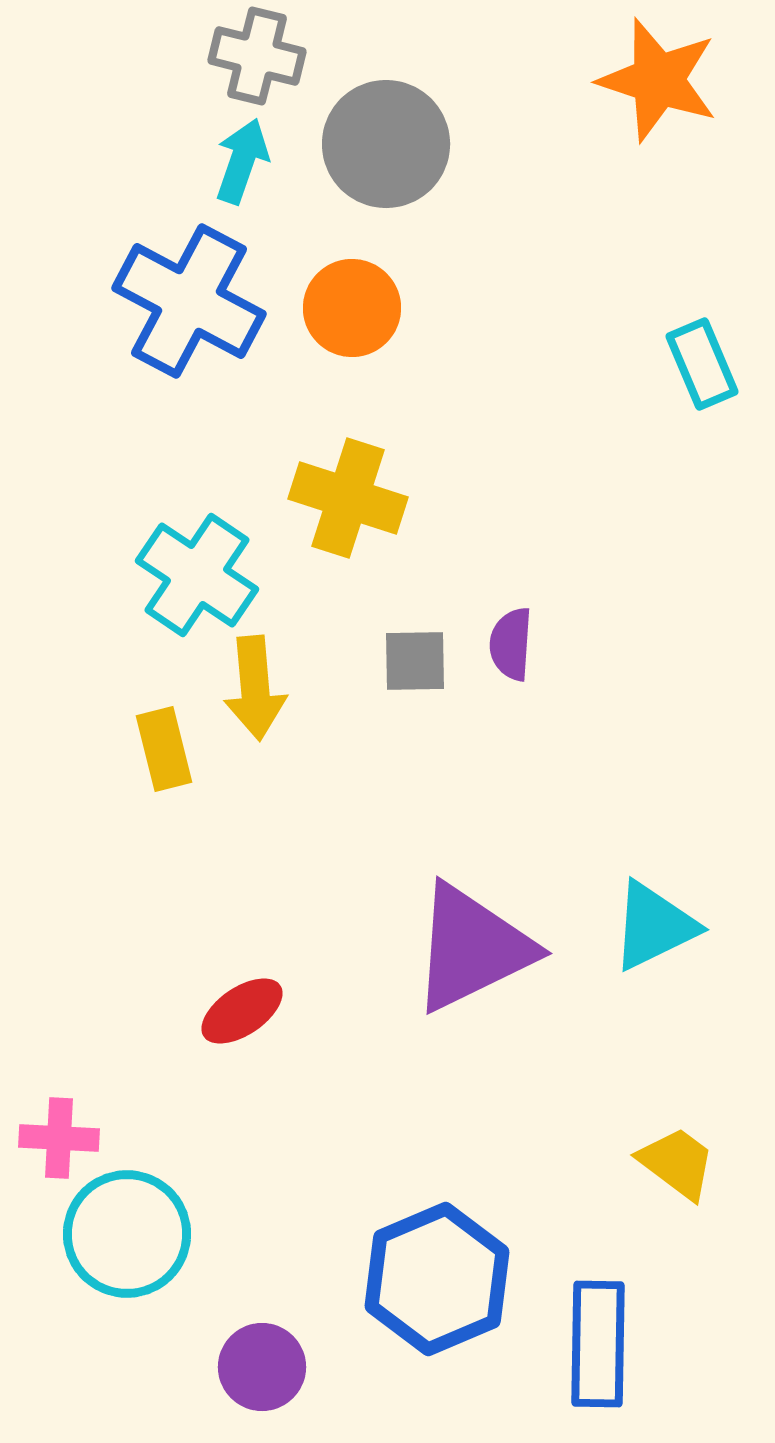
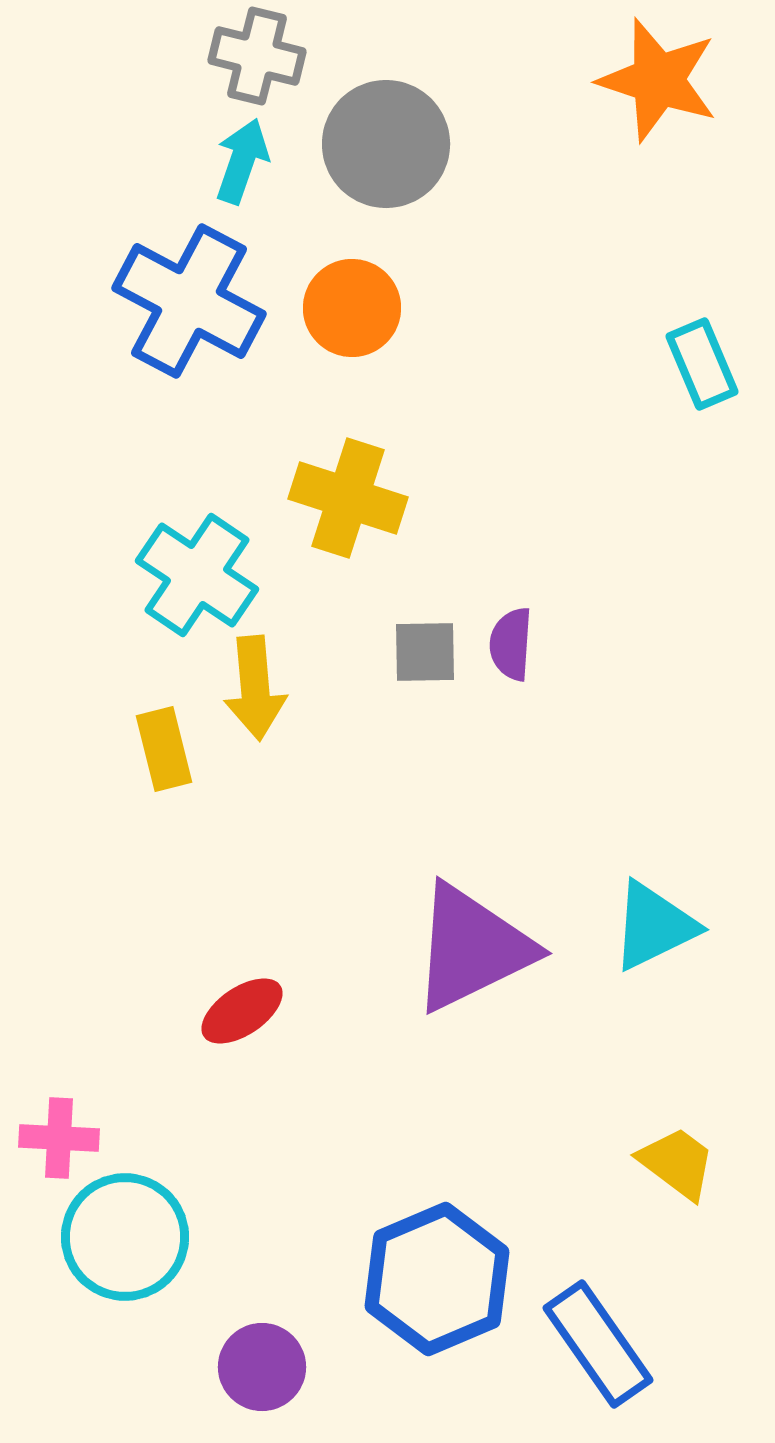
gray square: moved 10 px right, 9 px up
cyan circle: moved 2 px left, 3 px down
blue rectangle: rotated 36 degrees counterclockwise
